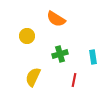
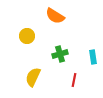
orange semicircle: moved 1 px left, 3 px up
